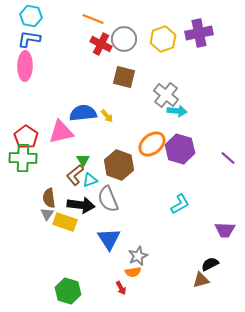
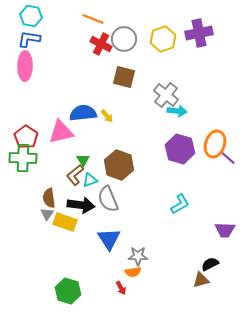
orange ellipse: moved 63 px right; rotated 32 degrees counterclockwise
gray star: rotated 24 degrees clockwise
